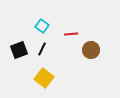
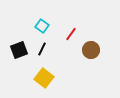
red line: rotated 48 degrees counterclockwise
